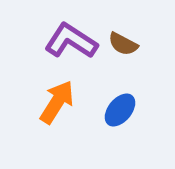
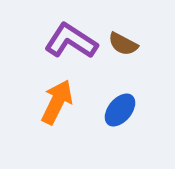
orange arrow: rotated 6 degrees counterclockwise
